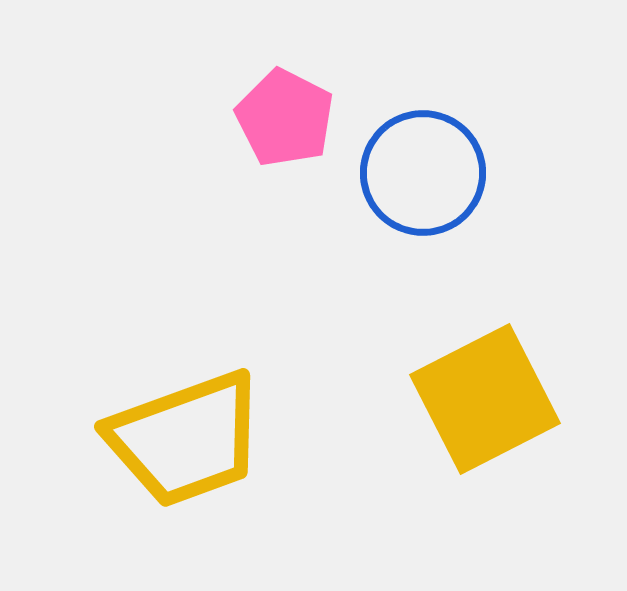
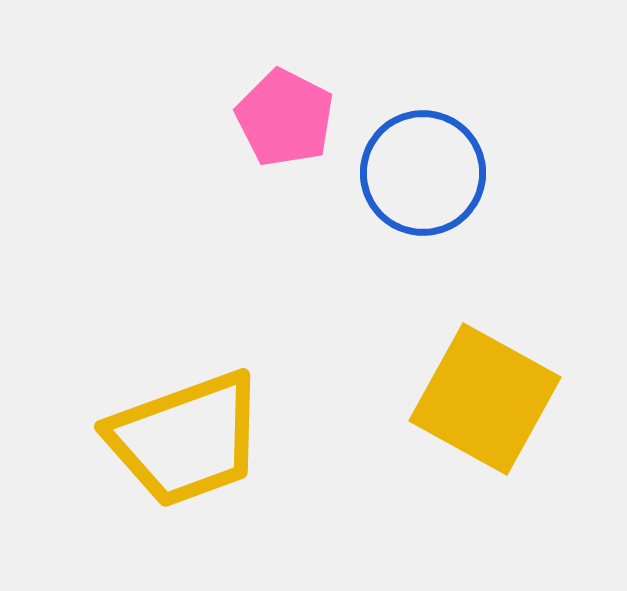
yellow square: rotated 34 degrees counterclockwise
